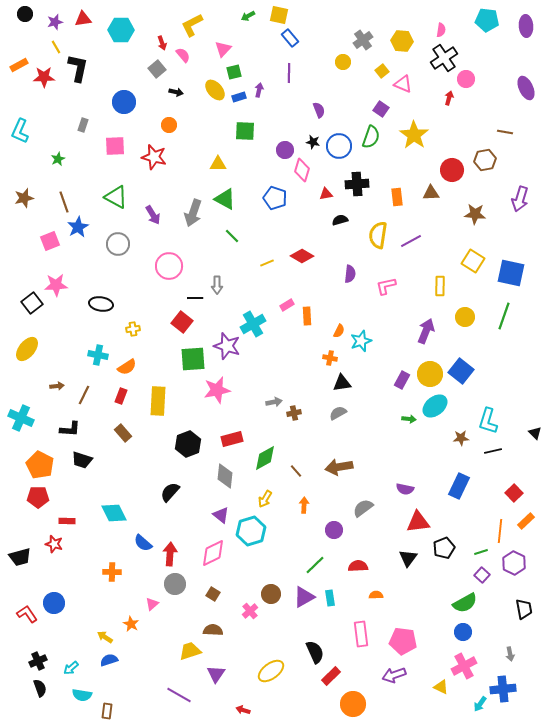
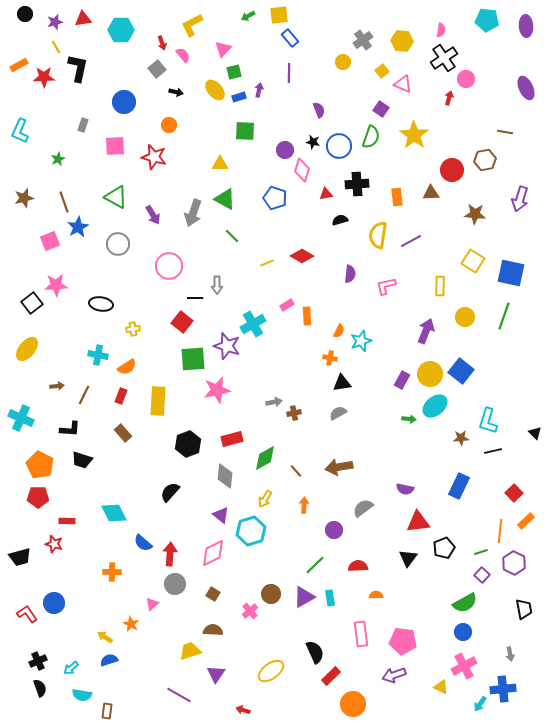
yellow square at (279, 15): rotated 18 degrees counterclockwise
yellow triangle at (218, 164): moved 2 px right
